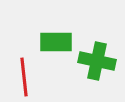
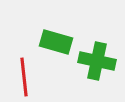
green rectangle: rotated 16 degrees clockwise
